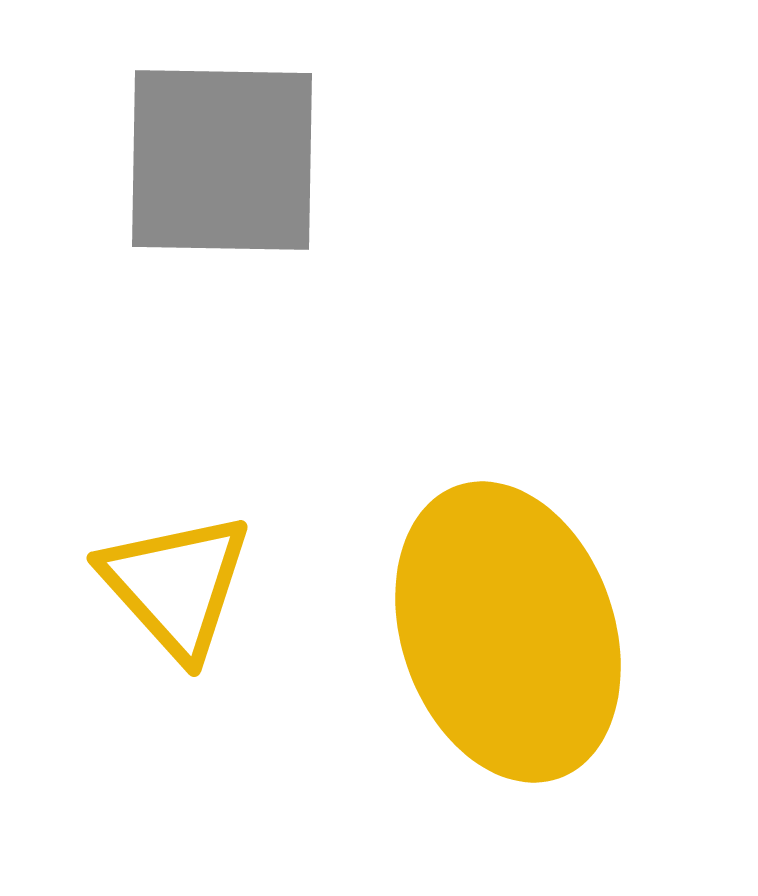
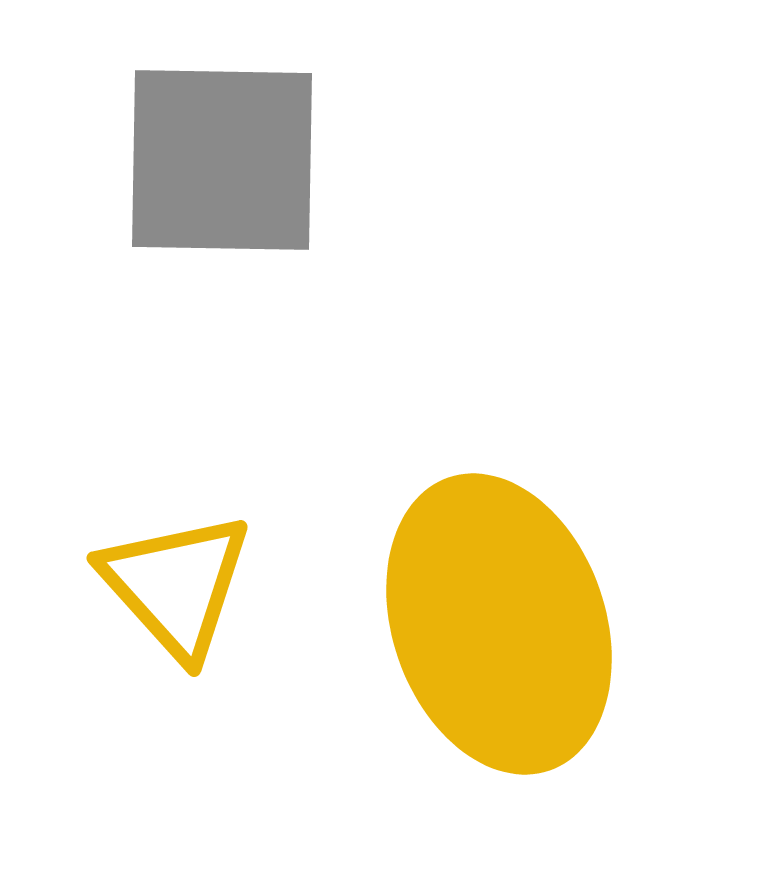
yellow ellipse: moved 9 px left, 8 px up
